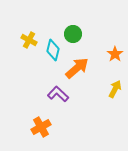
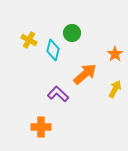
green circle: moved 1 px left, 1 px up
orange arrow: moved 8 px right, 6 px down
orange cross: rotated 30 degrees clockwise
